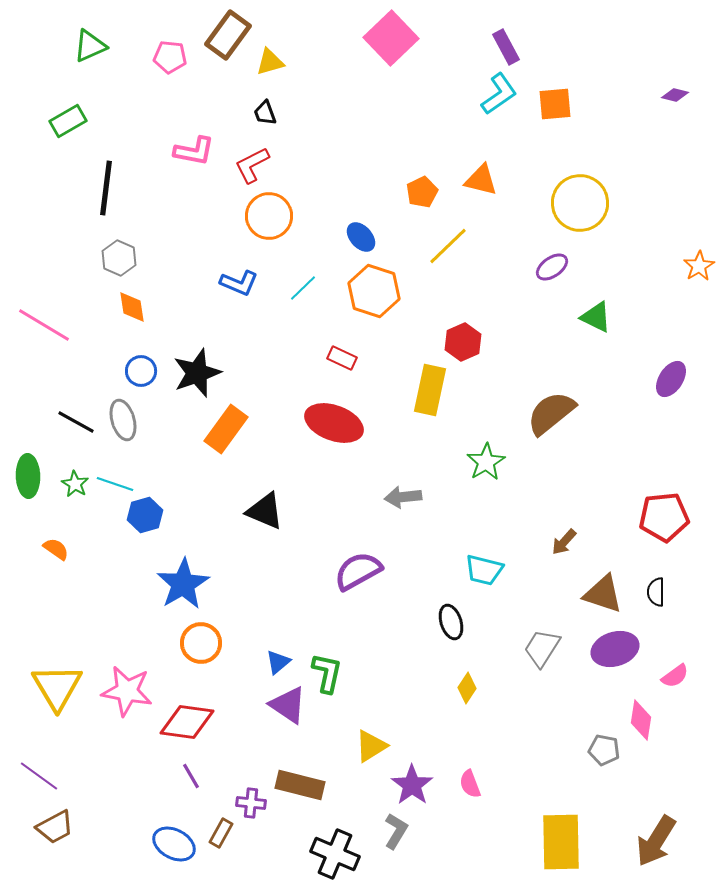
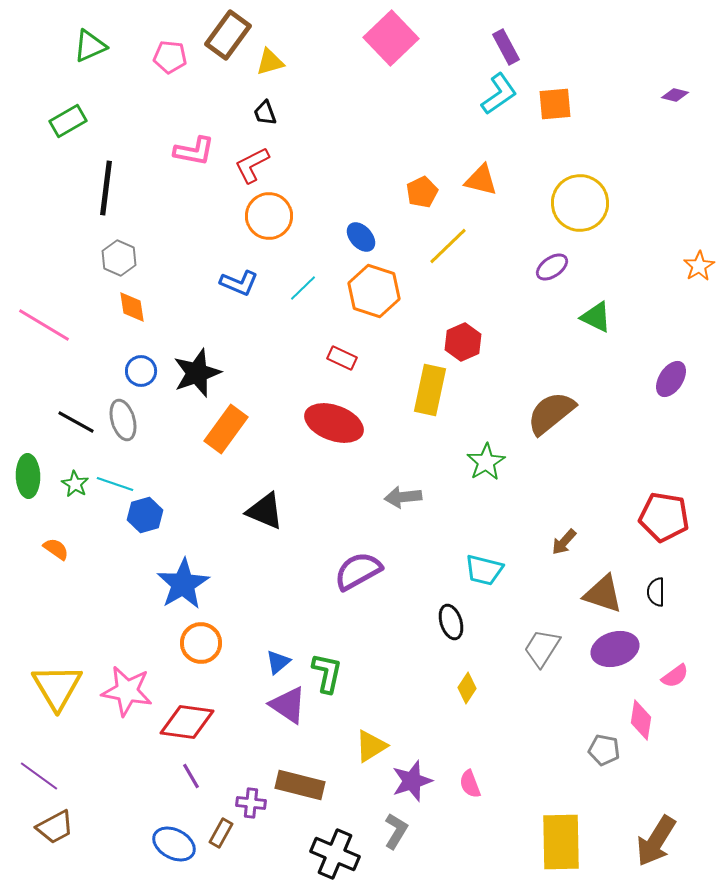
red pentagon at (664, 517): rotated 15 degrees clockwise
purple star at (412, 785): moved 4 px up; rotated 18 degrees clockwise
